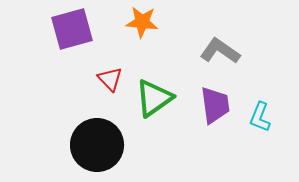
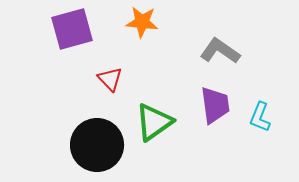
green triangle: moved 24 px down
